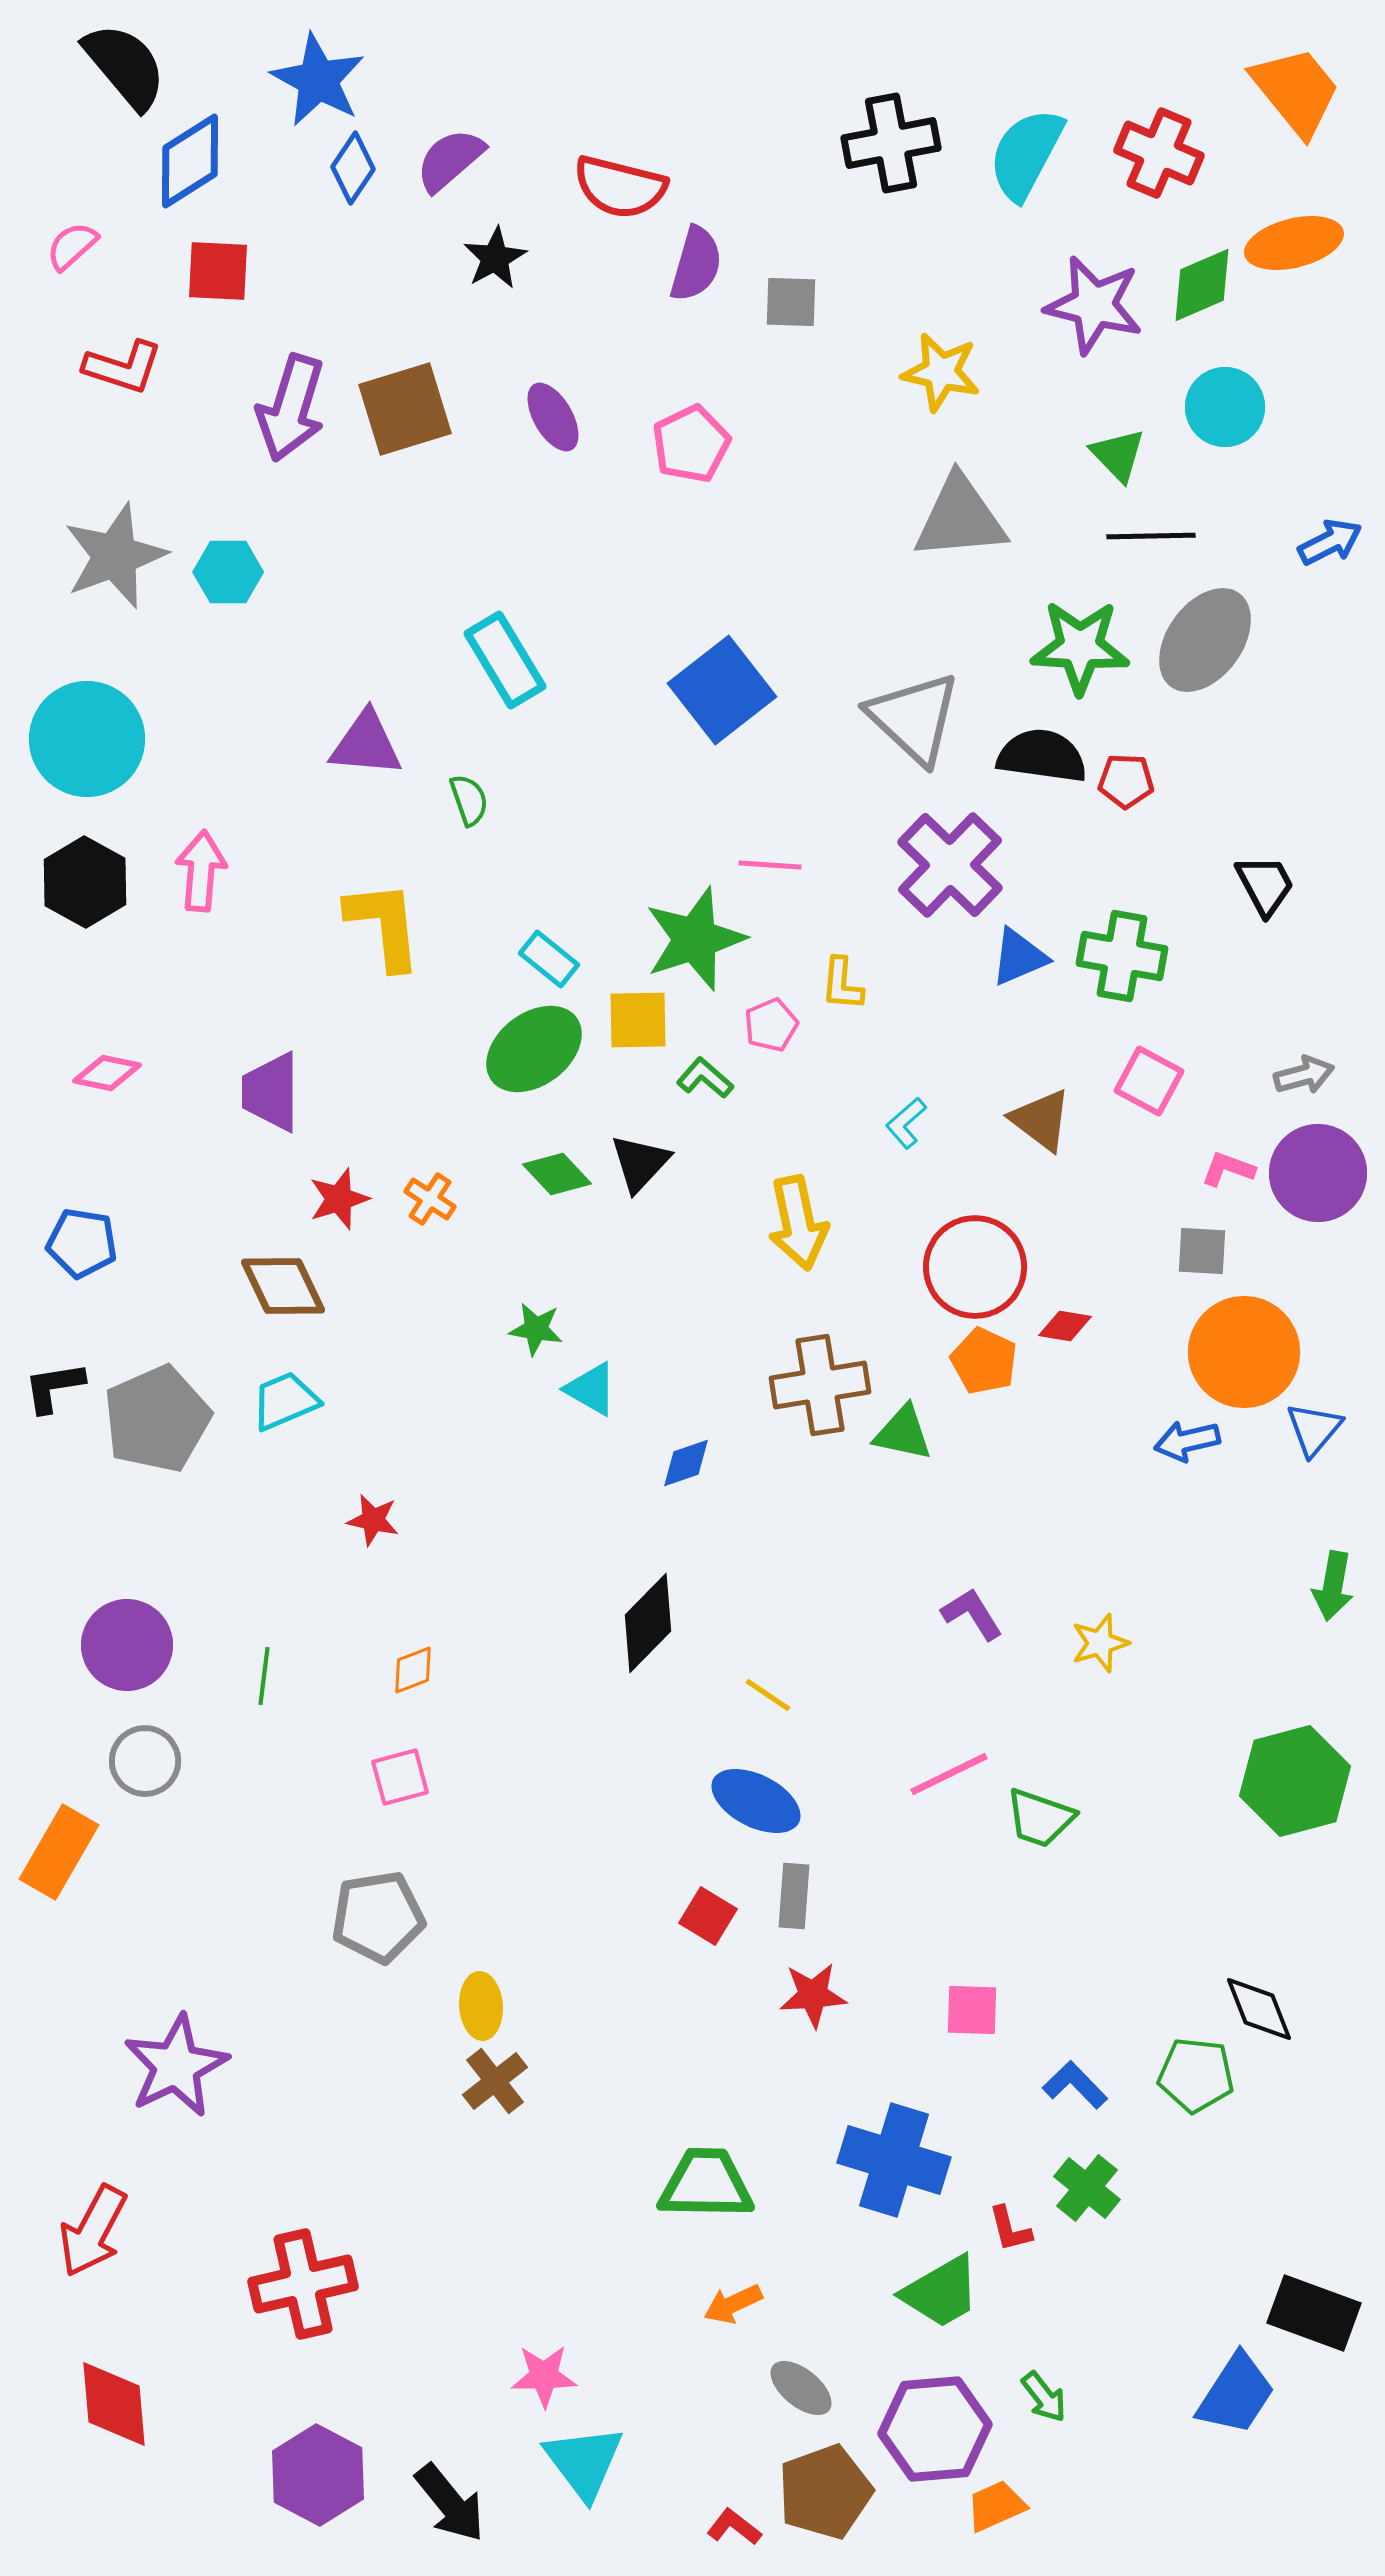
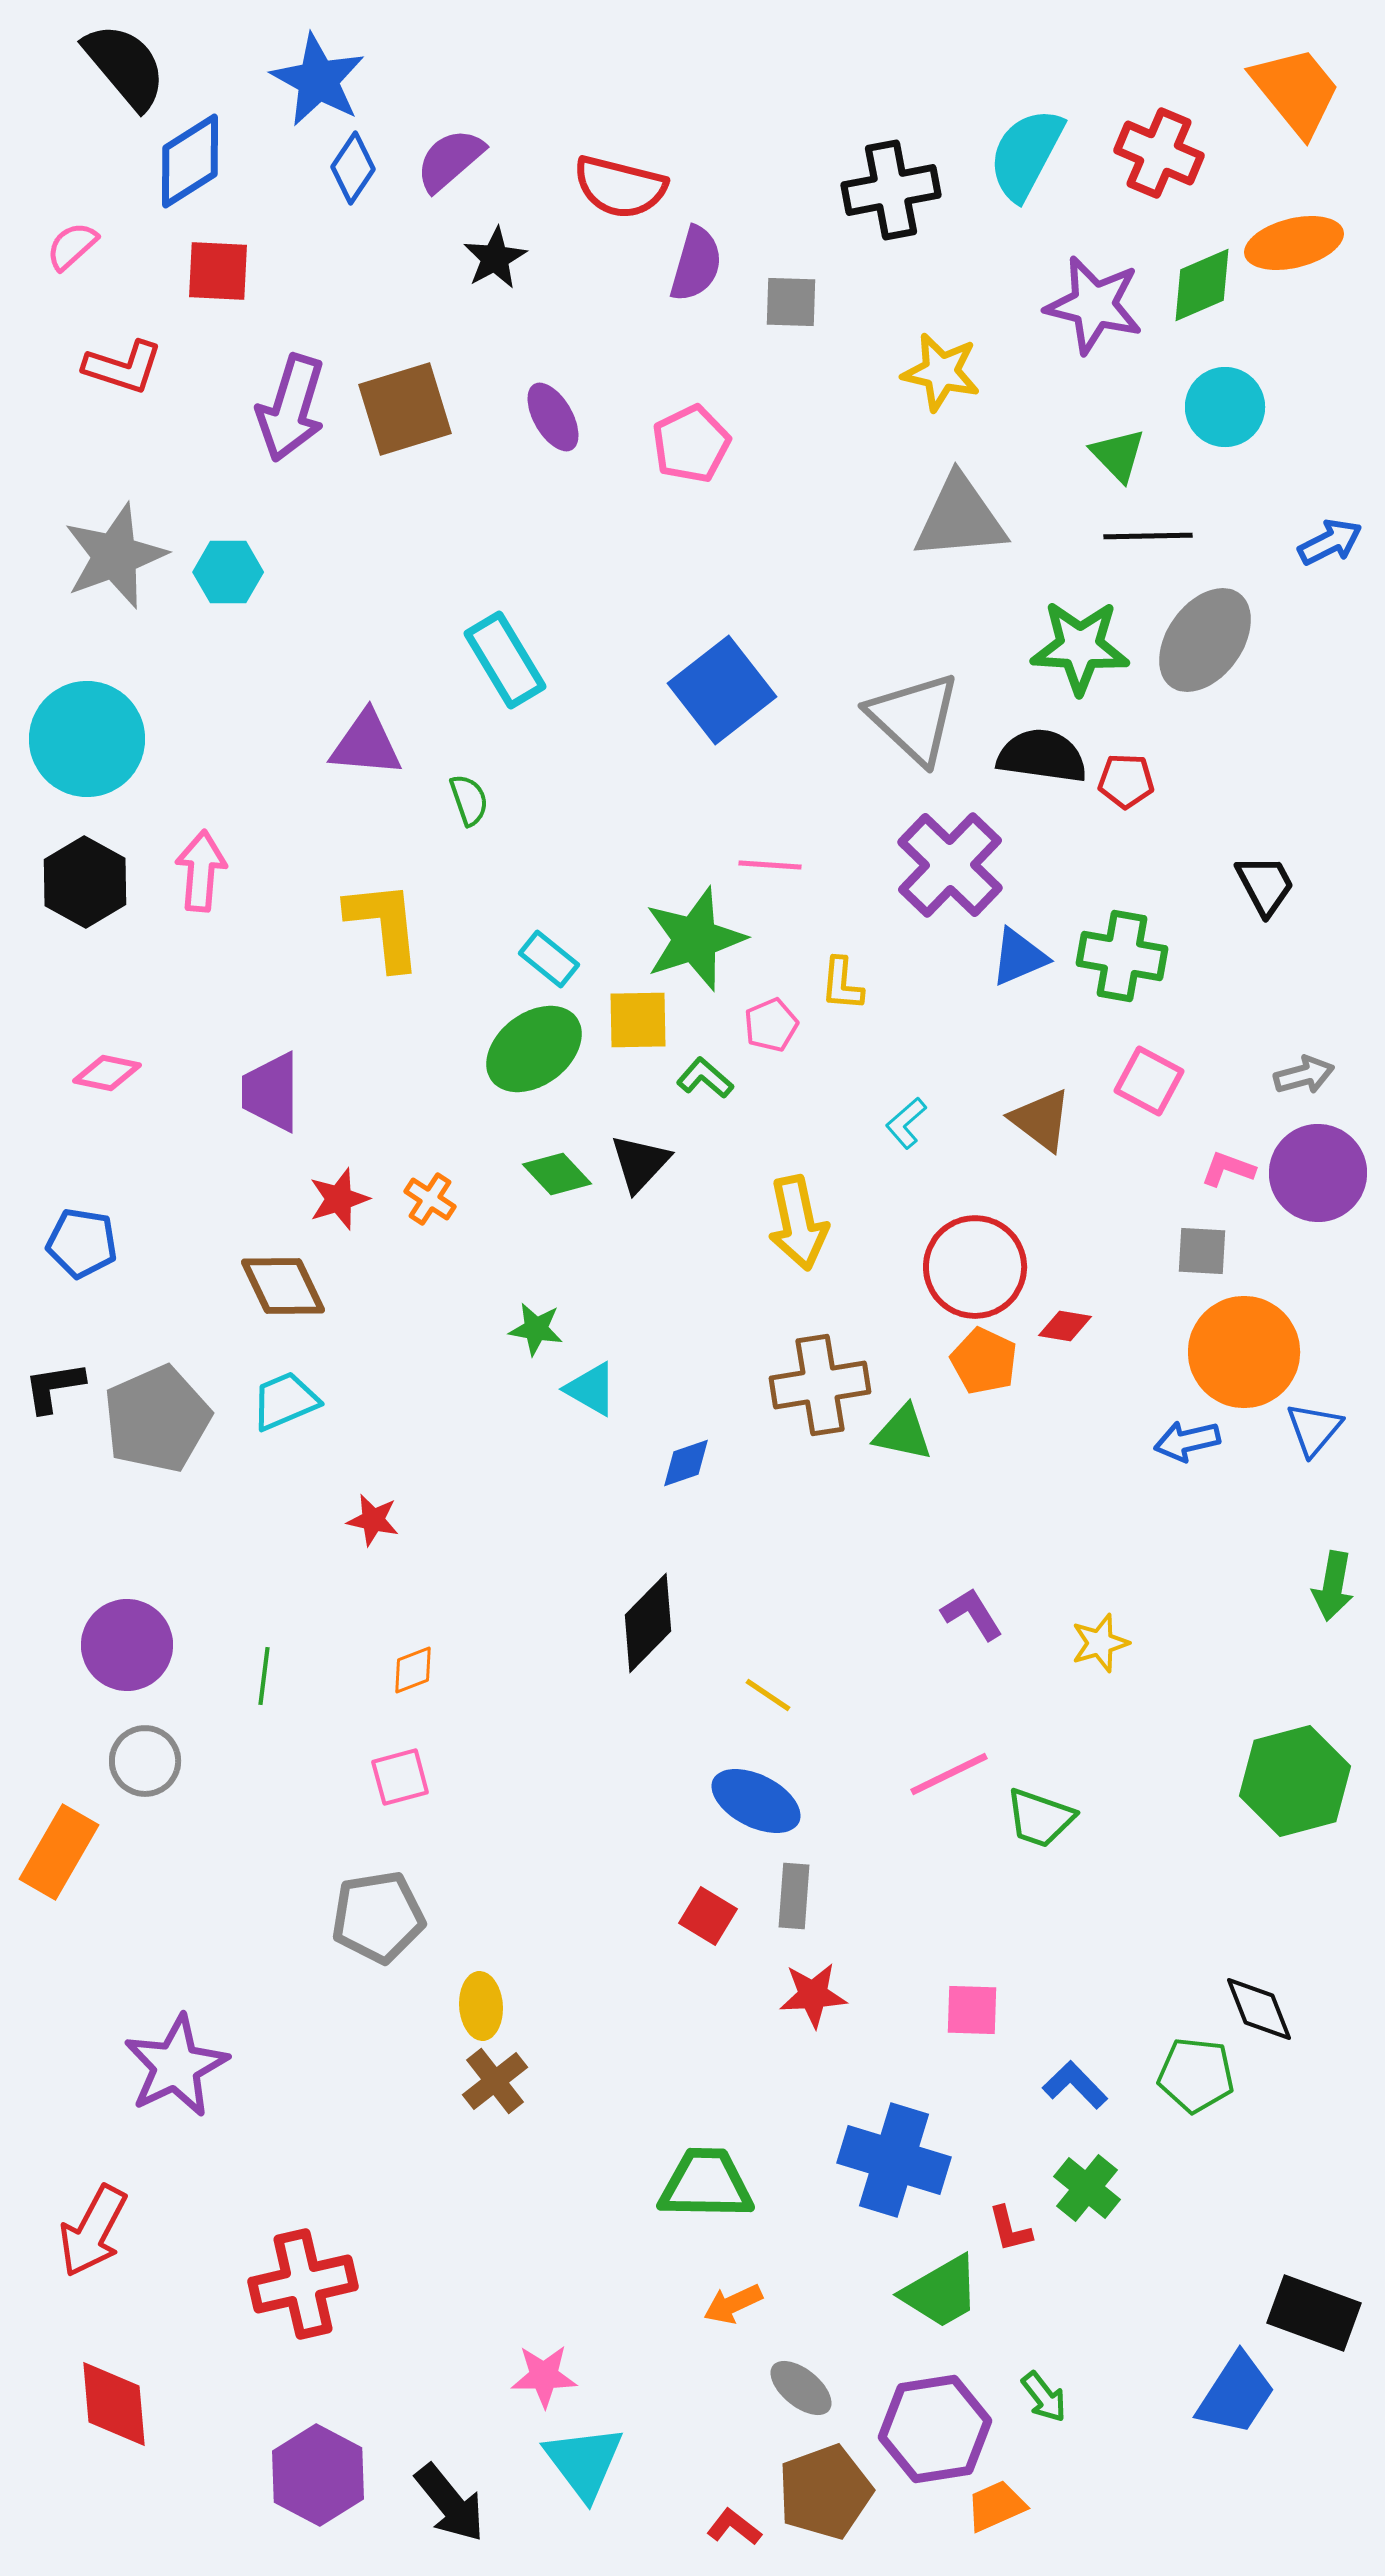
black cross at (891, 143): moved 47 px down
black line at (1151, 536): moved 3 px left
purple hexagon at (935, 2429): rotated 4 degrees counterclockwise
